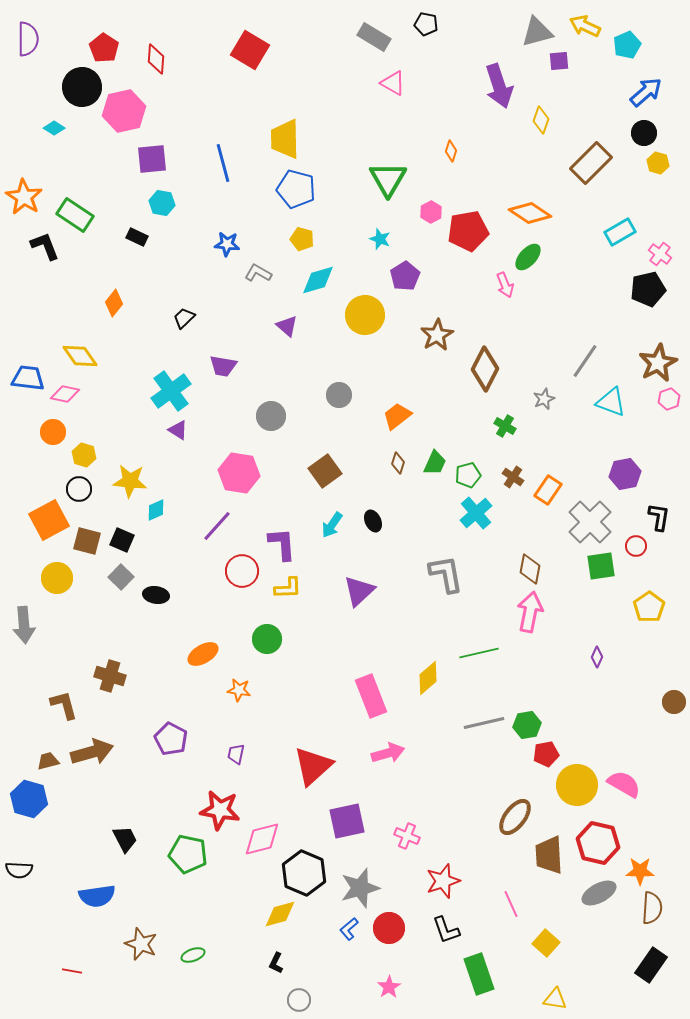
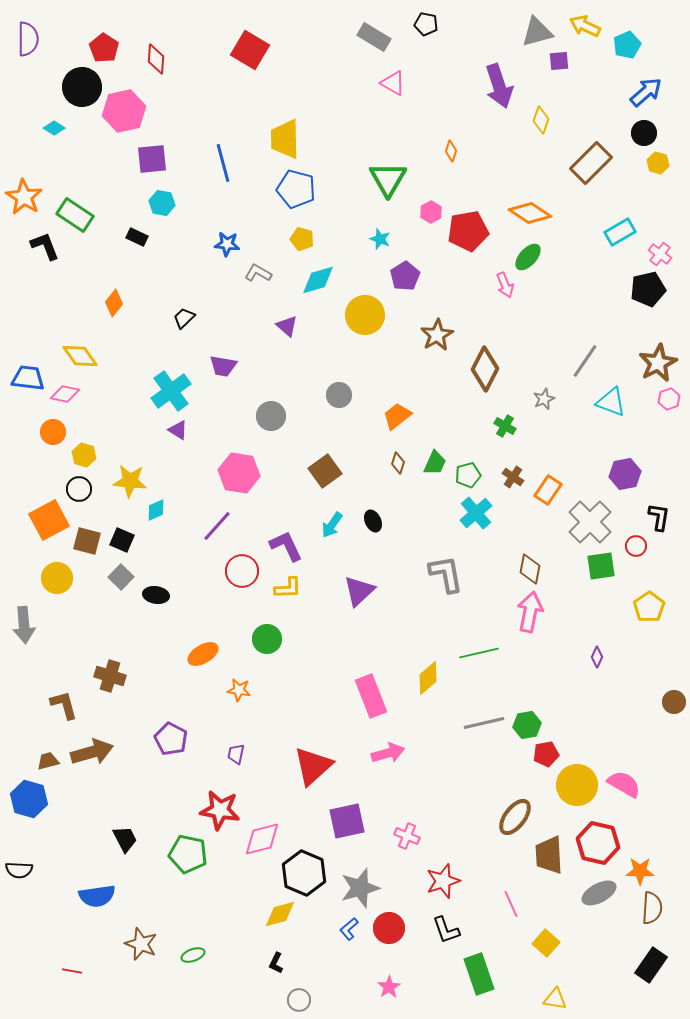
purple L-shape at (282, 544): moved 4 px right, 2 px down; rotated 21 degrees counterclockwise
